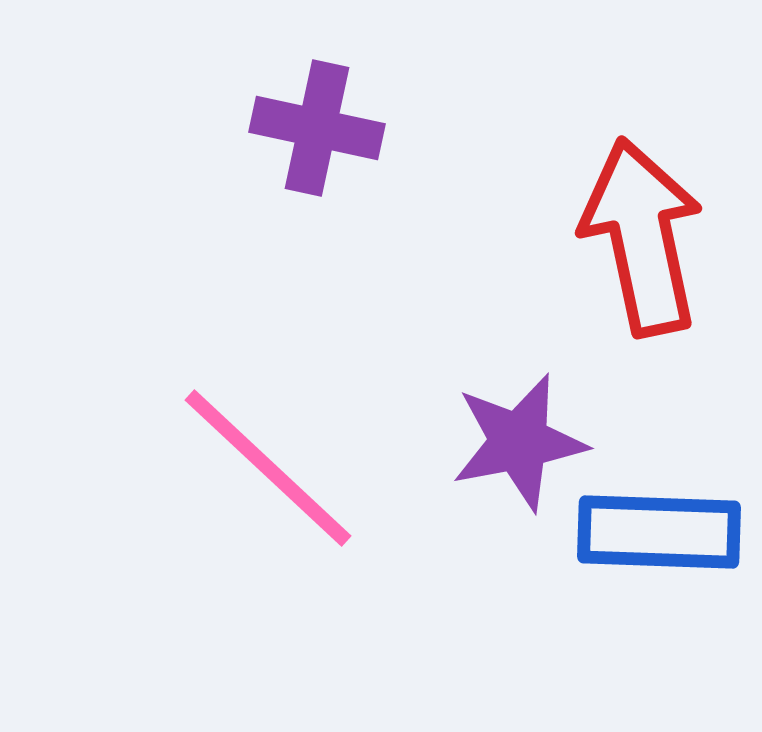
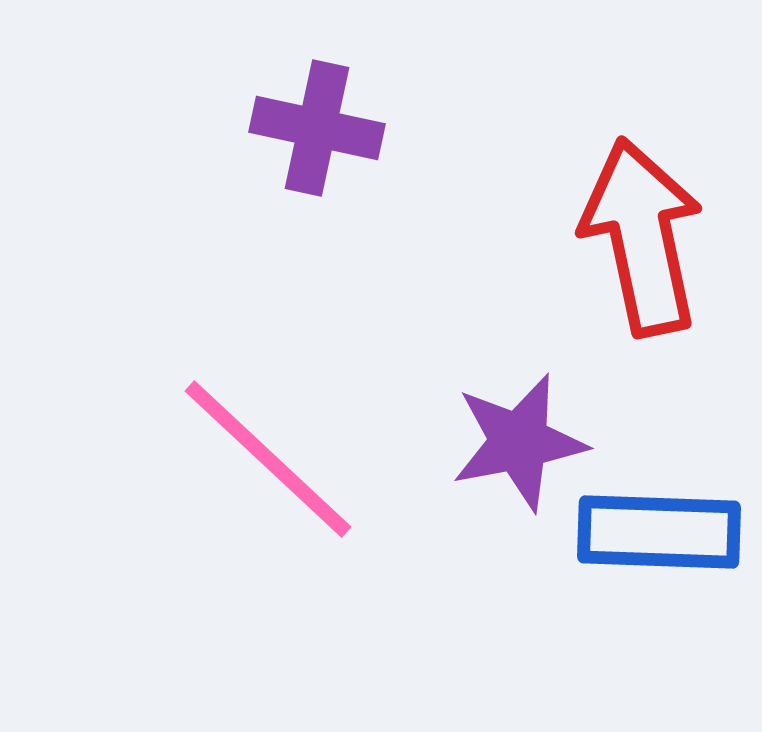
pink line: moved 9 px up
